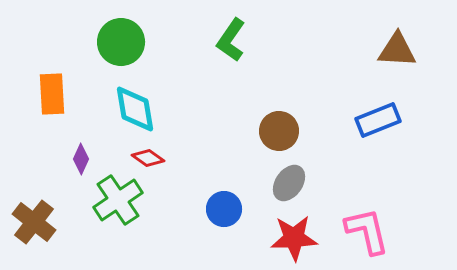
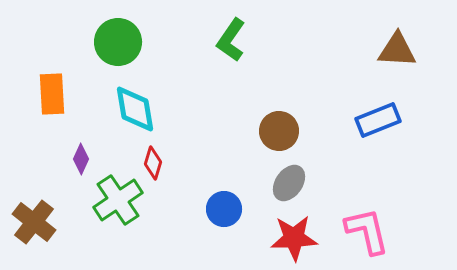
green circle: moved 3 px left
red diamond: moved 5 px right, 5 px down; rotated 72 degrees clockwise
